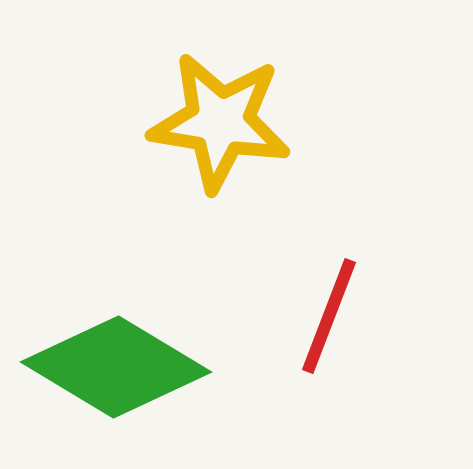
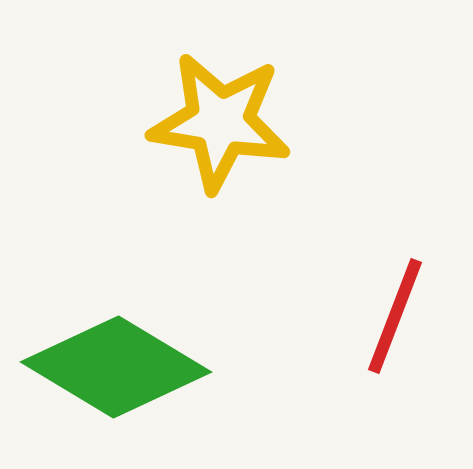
red line: moved 66 px right
